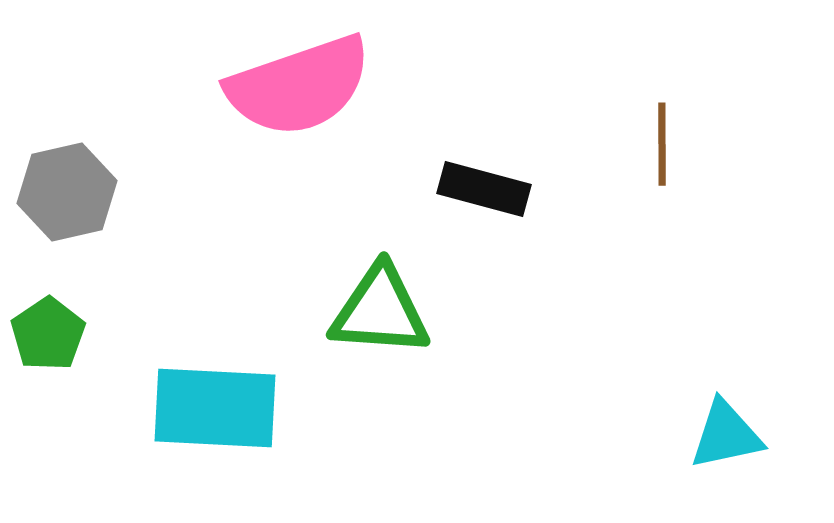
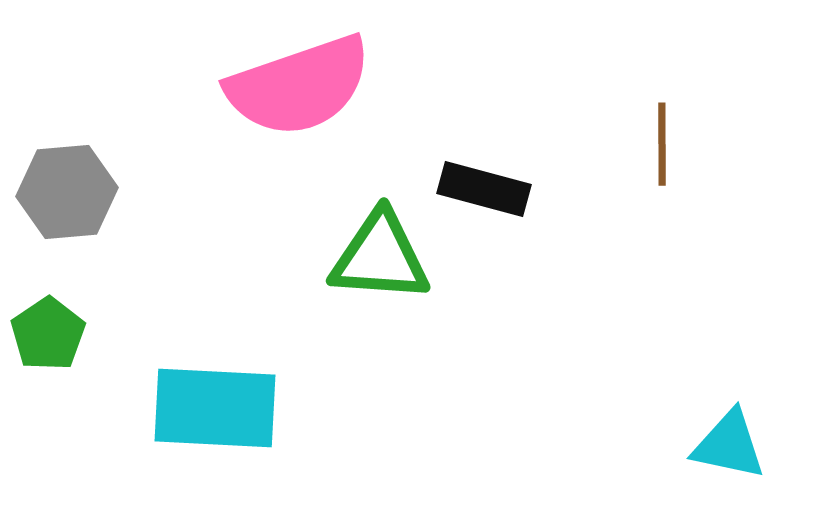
gray hexagon: rotated 8 degrees clockwise
green triangle: moved 54 px up
cyan triangle: moved 3 px right, 10 px down; rotated 24 degrees clockwise
